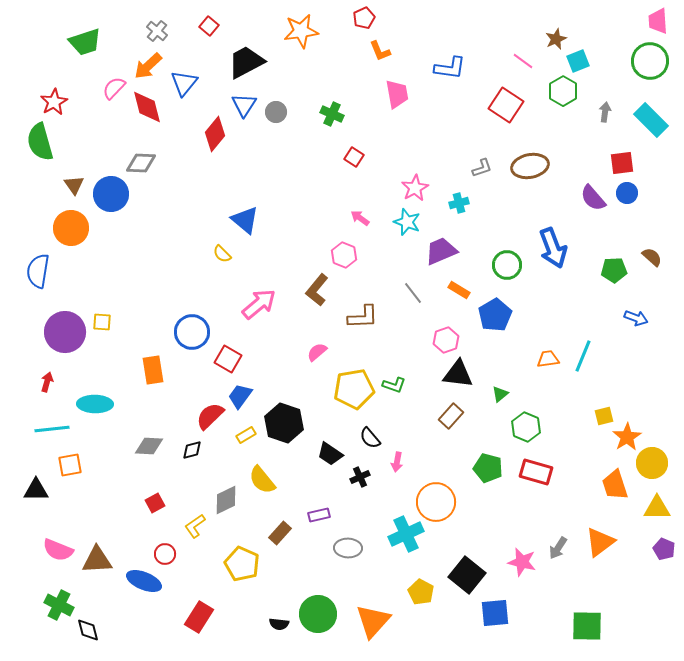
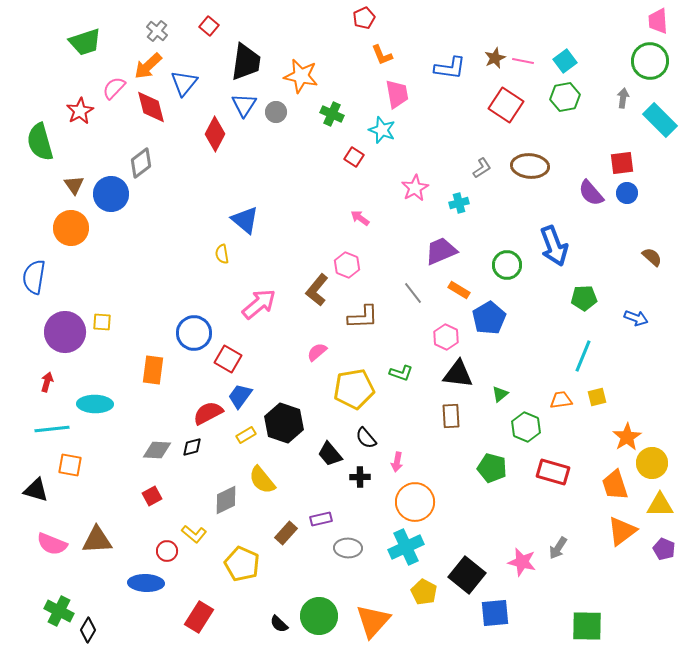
orange star at (301, 31): moved 45 px down; rotated 20 degrees clockwise
brown star at (556, 39): moved 61 px left, 19 px down
orange L-shape at (380, 51): moved 2 px right, 4 px down
pink line at (523, 61): rotated 25 degrees counterclockwise
cyan square at (578, 61): moved 13 px left; rotated 15 degrees counterclockwise
black trapezoid at (246, 62): rotated 126 degrees clockwise
green hexagon at (563, 91): moved 2 px right, 6 px down; rotated 20 degrees clockwise
red star at (54, 102): moved 26 px right, 9 px down
red diamond at (147, 107): moved 4 px right
gray arrow at (605, 112): moved 18 px right, 14 px up
cyan rectangle at (651, 120): moved 9 px right
red diamond at (215, 134): rotated 12 degrees counterclockwise
gray diamond at (141, 163): rotated 40 degrees counterclockwise
brown ellipse at (530, 166): rotated 15 degrees clockwise
gray L-shape at (482, 168): rotated 15 degrees counterclockwise
purple semicircle at (593, 198): moved 2 px left, 5 px up
cyan star at (407, 222): moved 25 px left, 92 px up
blue arrow at (553, 248): moved 1 px right, 2 px up
yellow semicircle at (222, 254): rotated 36 degrees clockwise
pink hexagon at (344, 255): moved 3 px right, 10 px down
green pentagon at (614, 270): moved 30 px left, 28 px down
blue semicircle at (38, 271): moved 4 px left, 6 px down
blue pentagon at (495, 315): moved 6 px left, 3 px down
blue circle at (192, 332): moved 2 px right, 1 px down
pink hexagon at (446, 340): moved 3 px up; rotated 15 degrees counterclockwise
orange trapezoid at (548, 359): moved 13 px right, 41 px down
orange rectangle at (153, 370): rotated 16 degrees clockwise
green L-shape at (394, 385): moved 7 px right, 12 px up
red semicircle at (210, 416): moved 2 px left, 3 px up; rotated 16 degrees clockwise
brown rectangle at (451, 416): rotated 45 degrees counterclockwise
yellow square at (604, 416): moved 7 px left, 19 px up
black semicircle at (370, 438): moved 4 px left
gray diamond at (149, 446): moved 8 px right, 4 px down
black diamond at (192, 450): moved 3 px up
black trapezoid at (330, 454): rotated 16 degrees clockwise
orange square at (70, 465): rotated 20 degrees clockwise
green pentagon at (488, 468): moved 4 px right
red rectangle at (536, 472): moved 17 px right
black cross at (360, 477): rotated 24 degrees clockwise
black triangle at (36, 490): rotated 16 degrees clockwise
orange circle at (436, 502): moved 21 px left
red square at (155, 503): moved 3 px left, 7 px up
yellow triangle at (657, 508): moved 3 px right, 3 px up
purple rectangle at (319, 515): moved 2 px right, 4 px down
yellow L-shape at (195, 526): moved 1 px left, 8 px down; rotated 105 degrees counterclockwise
brown rectangle at (280, 533): moved 6 px right
cyan cross at (406, 534): moved 13 px down
orange triangle at (600, 542): moved 22 px right, 11 px up
pink semicircle at (58, 550): moved 6 px left, 6 px up
red circle at (165, 554): moved 2 px right, 3 px up
brown triangle at (97, 560): moved 20 px up
blue ellipse at (144, 581): moved 2 px right, 2 px down; rotated 20 degrees counterclockwise
yellow pentagon at (421, 592): moved 3 px right
green cross at (59, 605): moved 6 px down
green circle at (318, 614): moved 1 px right, 2 px down
black semicircle at (279, 624): rotated 36 degrees clockwise
black diamond at (88, 630): rotated 45 degrees clockwise
